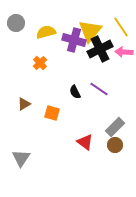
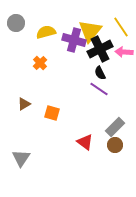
black semicircle: moved 25 px right, 19 px up
